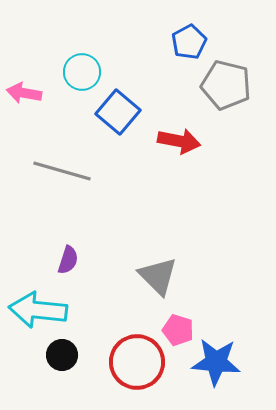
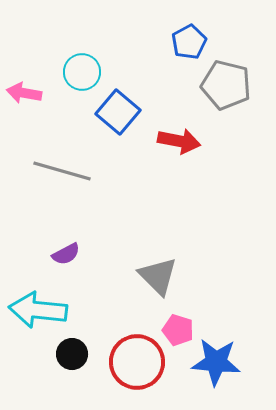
purple semicircle: moved 2 px left, 6 px up; rotated 44 degrees clockwise
black circle: moved 10 px right, 1 px up
